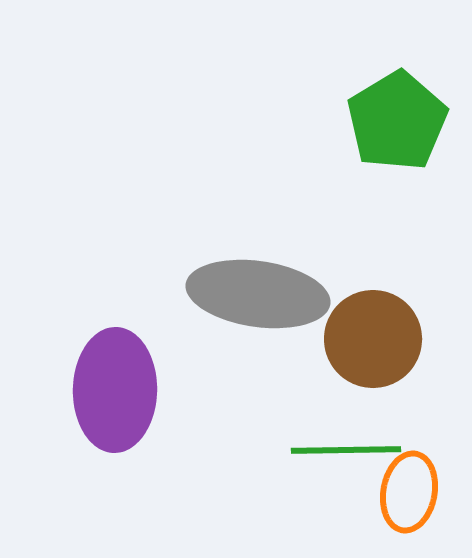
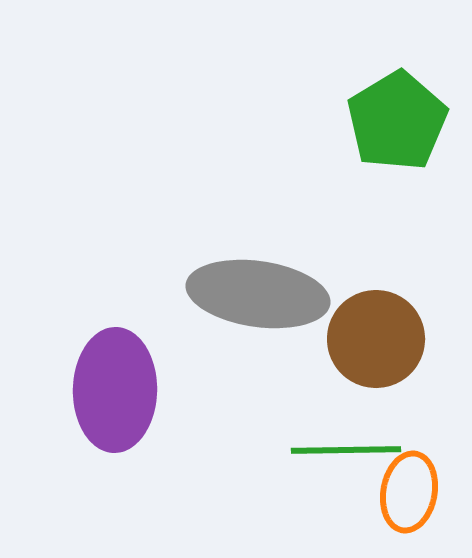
brown circle: moved 3 px right
